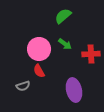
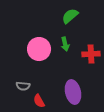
green semicircle: moved 7 px right
green arrow: rotated 40 degrees clockwise
red semicircle: moved 30 px down
gray semicircle: rotated 24 degrees clockwise
purple ellipse: moved 1 px left, 2 px down
